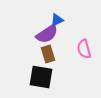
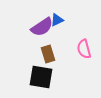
purple semicircle: moved 5 px left, 7 px up
